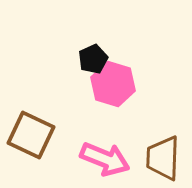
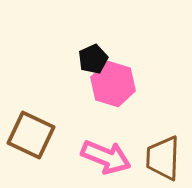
pink arrow: moved 1 px right, 2 px up
